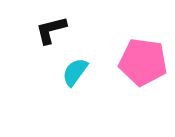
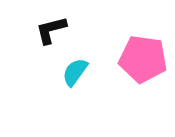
pink pentagon: moved 3 px up
